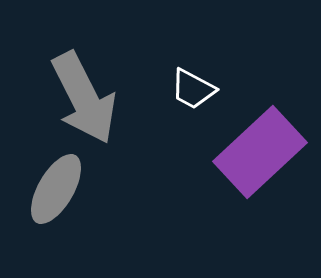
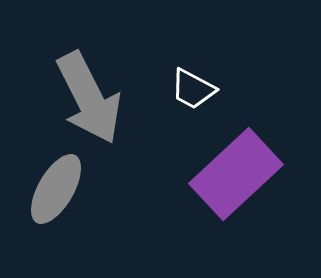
gray arrow: moved 5 px right
purple rectangle: moved 24 px left, 22 px down
